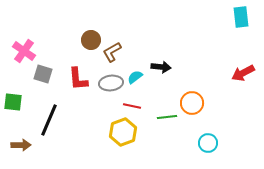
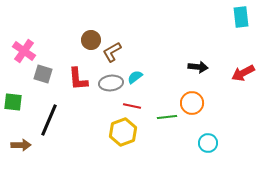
black arrow: moved 37 px right
